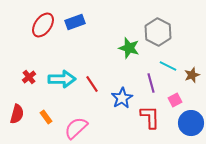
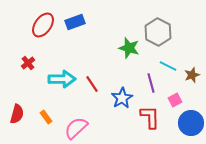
red cross: moved 1 px left, 14 px up
